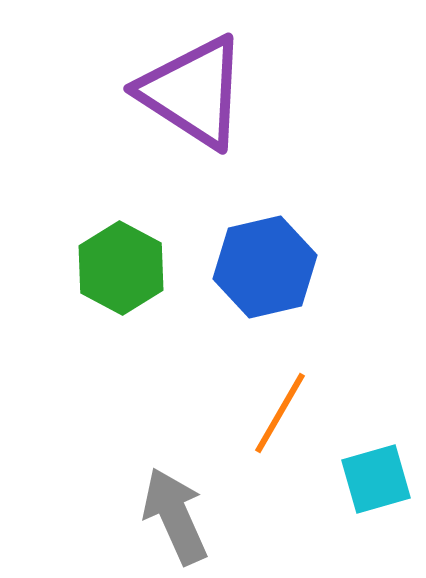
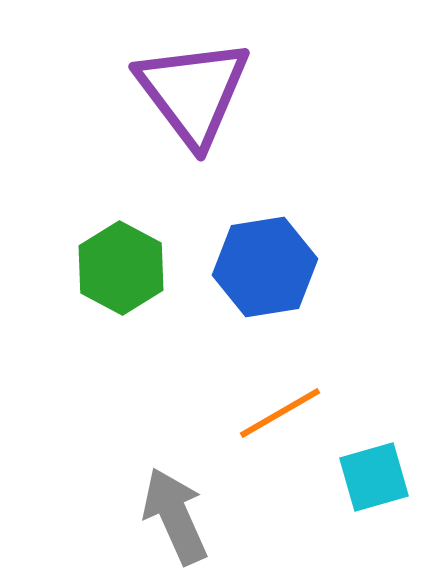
purple triangle: rotated 20 degrees clockwise
blue hexagon: rotated 4 degrees clockwise
orange line: rotated 30 degrees clockwise
cyan square: moved 2 px left, 2 px up
